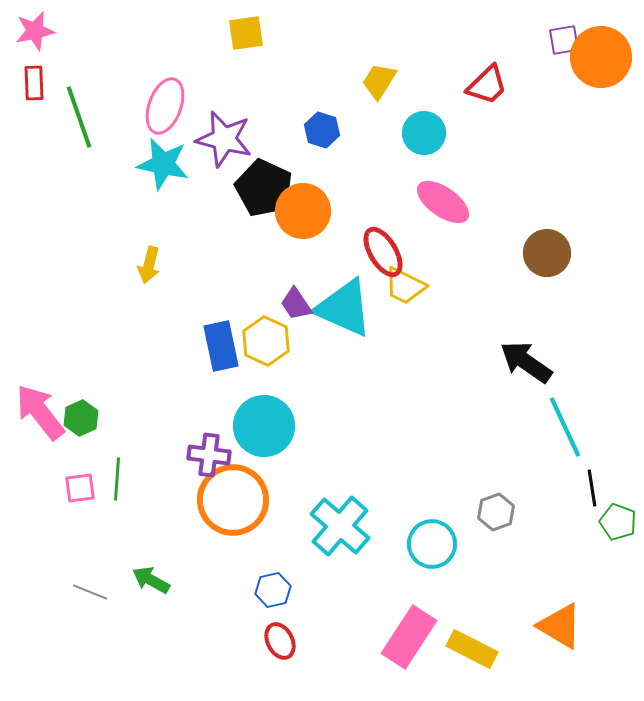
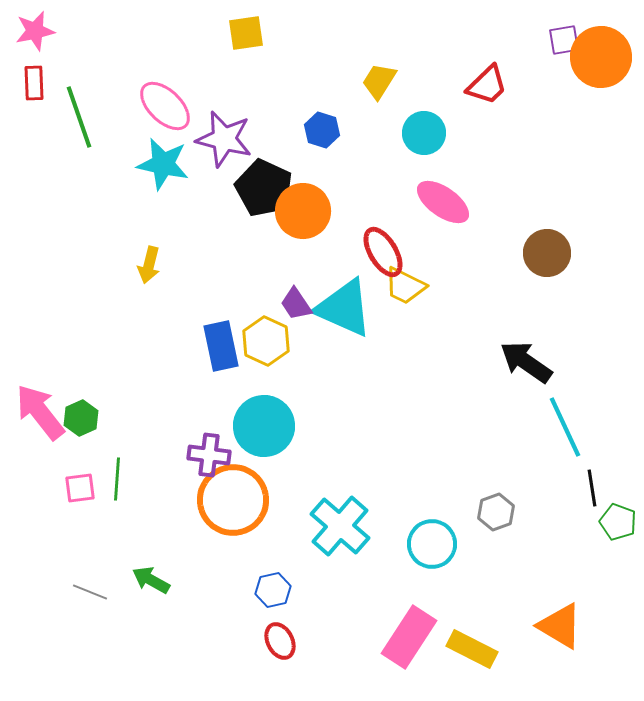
pink ellipse at (165, 106): rotated 66 degrees counterclockwise
